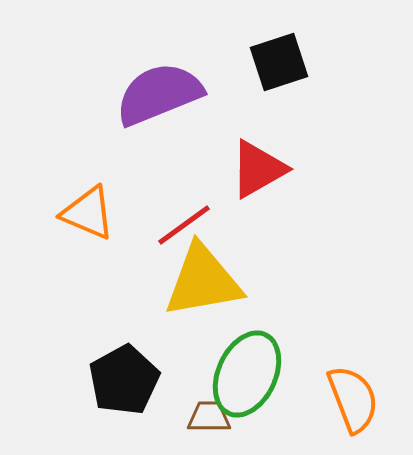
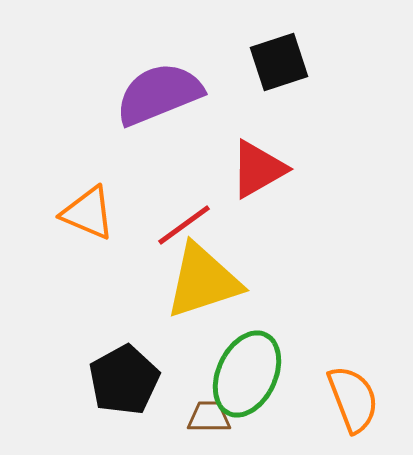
yellow triangle: rotated 8 degrees counterclockwise
